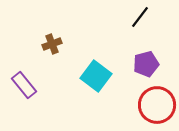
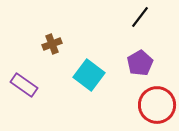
purple pentagon: moved 6 px left, 1 px up; rotated 15 degrees counterclockwise
cyan square: moved 7 px left, 1 px up
purple rectangle: rotated 16 degrees counterclockwise
